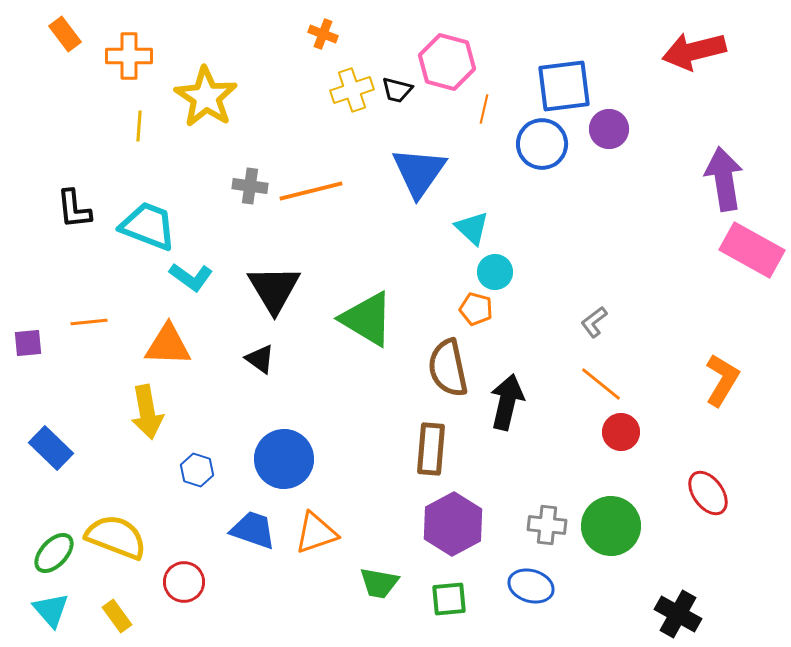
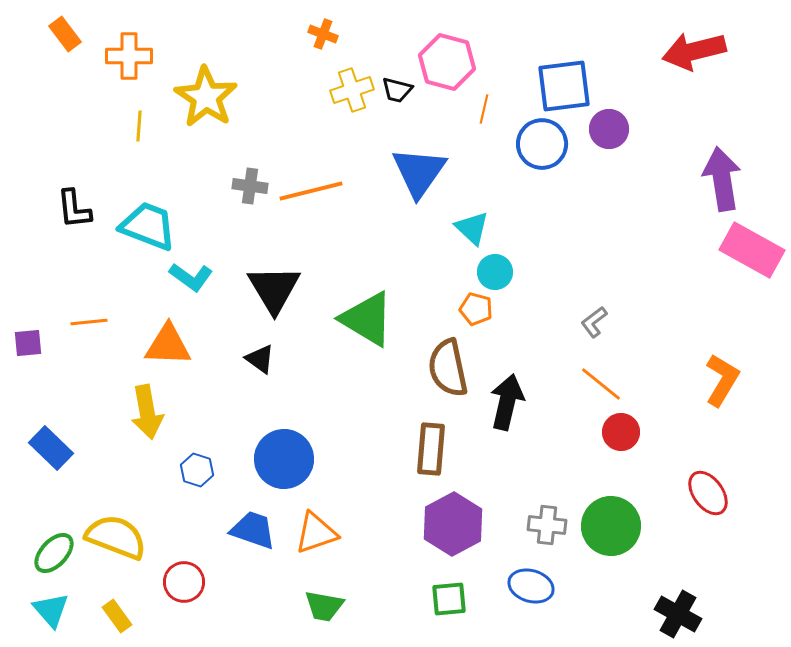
purple arrow at (724, 179): moved 2 px left
green trapezoid at (379, 583): moved 55 px left, 23 px down
